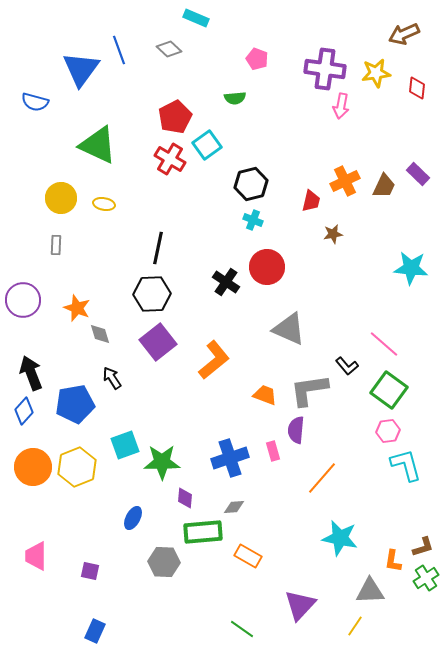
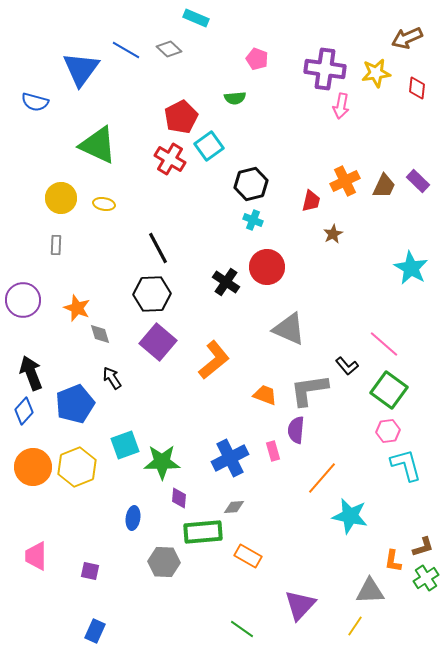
brown arrow at (404, 34): moved 3 px right, 4 px down
blue line at (119, 50): moved 7 px right; rotated 40 degrees counterclockwise
red pentagon at (175, 117): moved 6 px right
cyan square at (207, 145): moved 2 px right, 1 px down
purple rectangle at (418, 174): moved 7 px down
brown star at (333, 234): rotated 18 degrees counterclockwise
black line at (158, 248): rotated 40 degrees counterclockwise
cyan star at (411, 268): rotated 24 degrees clockwise
purple square at (158, 342): rotated 12 degrees counterclockwise
blue pentagon at (75, 404): rotated 12 degrees counterclockwise
blue cross at (230, 458): rotated 9 degrees counterclockwise
purple diamond at (185, 498): moved 6 px left
blue ellipse at (133, 518): rotated 20 degrees counterclockwise
cyan star at (340, 538): moved 10 px right, 22 px up
